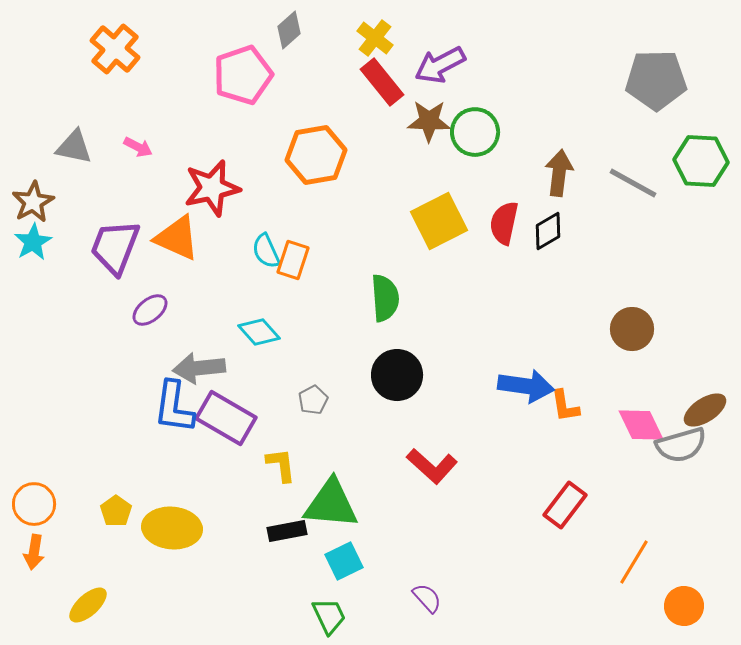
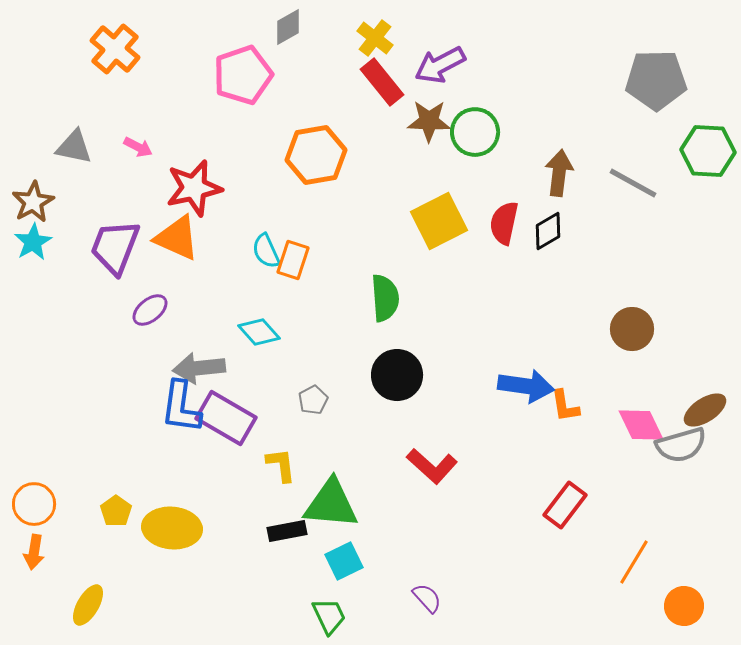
gray diamond at (289, 30): moved 1 px left, 3 px up; rotated 12 degrees clockwise
green hexagon at (701, 161): moved 7 px right, 10 px up
red star at (212, 188): moved 18 px left
blue L-shape at (174, 407): moved 7 px right
yellow ellipse at (88, 605): rotated 18 degrees counterclockwise
